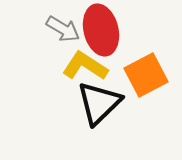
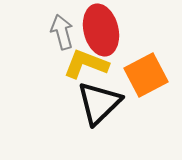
gray arrow: moved 1 px left, 3 px down; rotated 136 degrees counterclockwise
yellow L-shape: moved 1 px right, 2 px up; rotated 12 degrees counterclockwise
